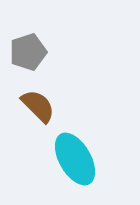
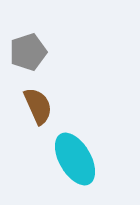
brown semicircle: rotated 21 degrees clockwise
